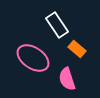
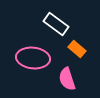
white rectangle: moved 1 px left, 1 px up; rotated 20 degrees counterclockwise
pink ellipse: rotated 28 degrees counterclockwise
